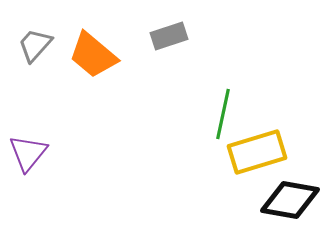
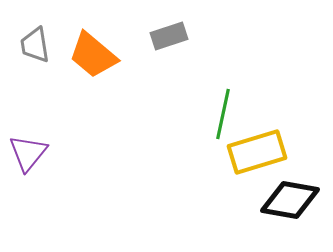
gray trapezoid: rotated 51 degrees counterclockwise
